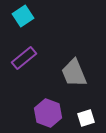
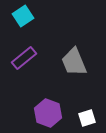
gray trapezoid: moved 11 px up
white square: moved 1 px right
